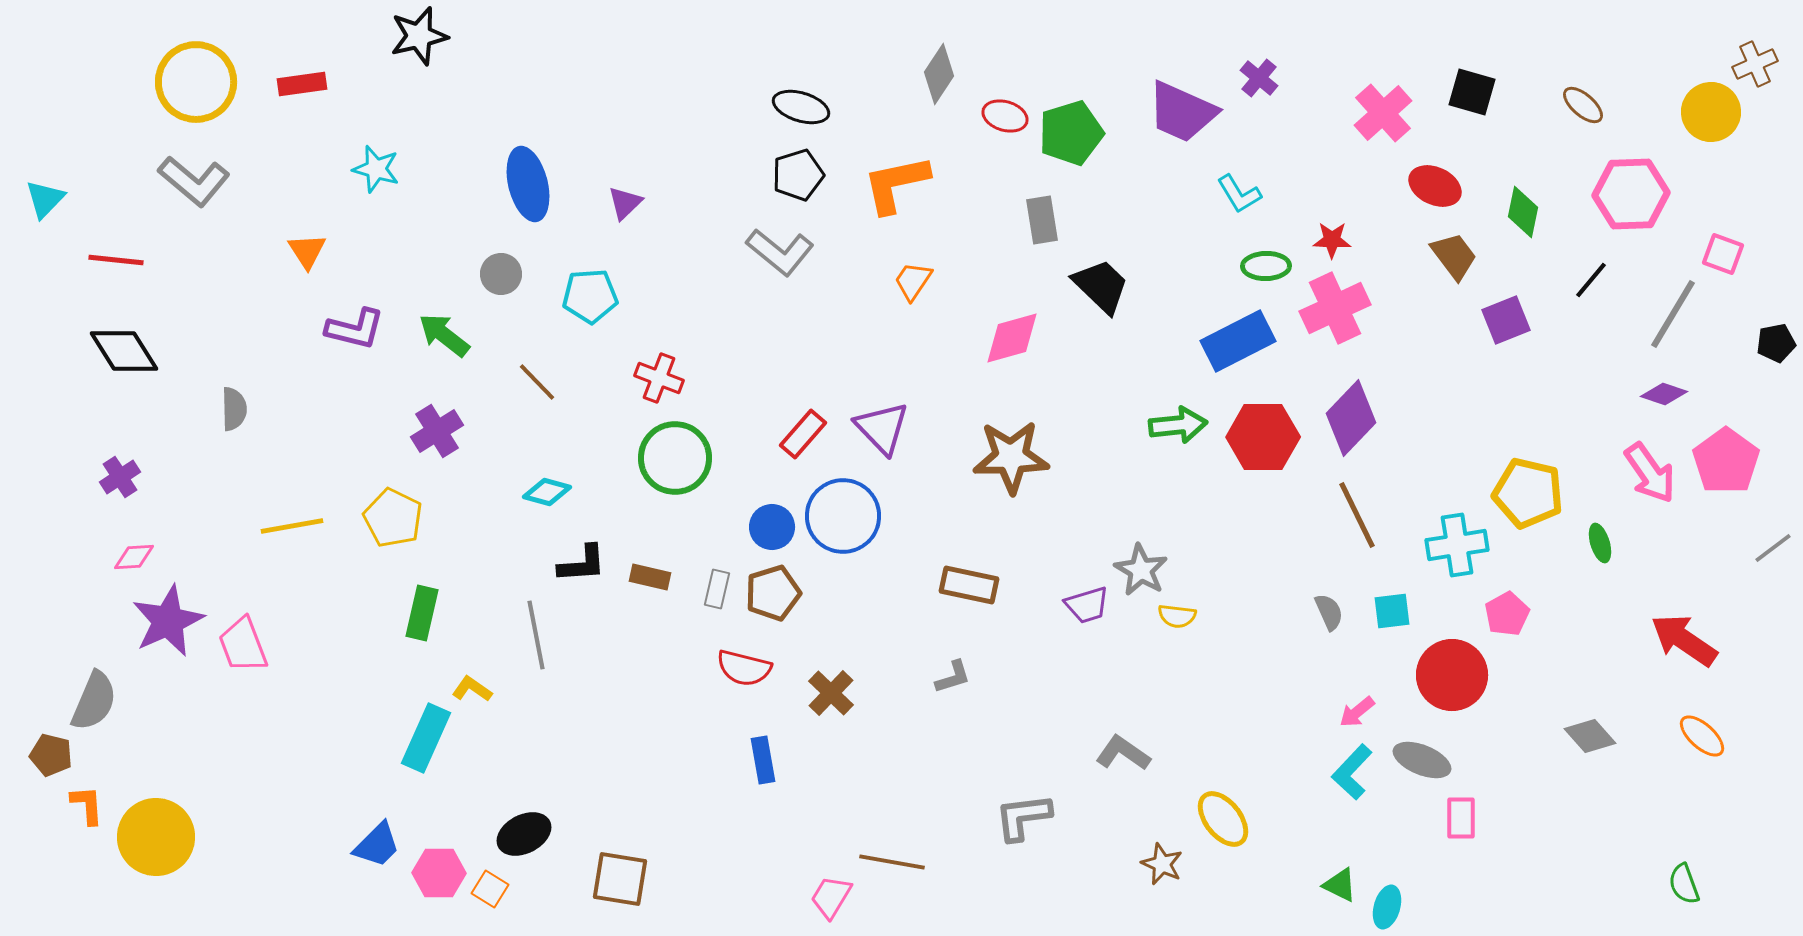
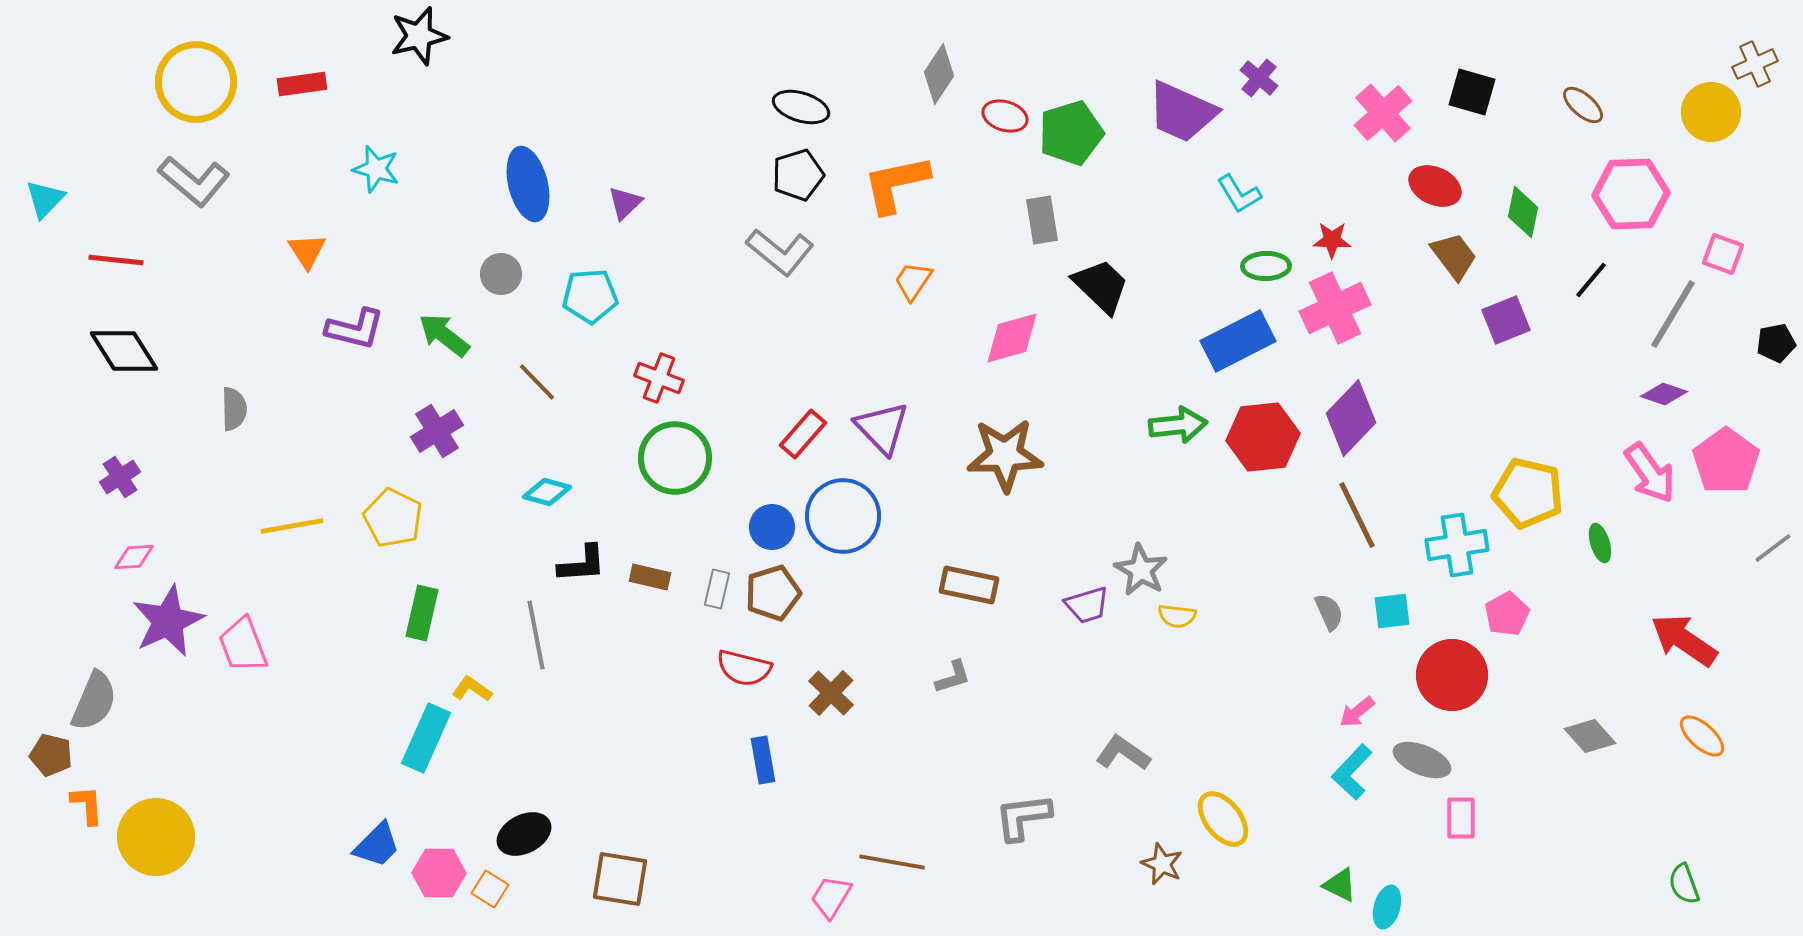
red hexagon at (1263, 437): rotated 6 degrees counterclockwise
brown star at (1011, 457): moved 6 px left, 2 px up
